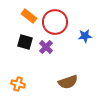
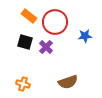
orange cross: moved 5 px right
